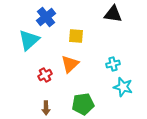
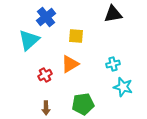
black triangle: rotated 18 degrees counterclockwise
orange triangle: rotated 12 degrees clockwise
